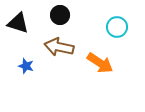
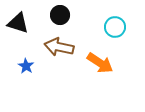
cyan circle: moved 2 px left
blue star: rotated 14 degrees clockwise
